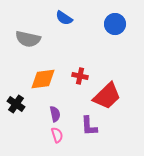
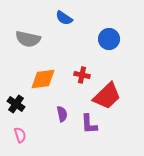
blue circle: moved 6 px left, 15 px down
red cross: moved 2 px right, 1 px up
purple semicircle: moved 7 px right
purple L-shape: moved 2 px up
pink semicircle: moved 37 px left
